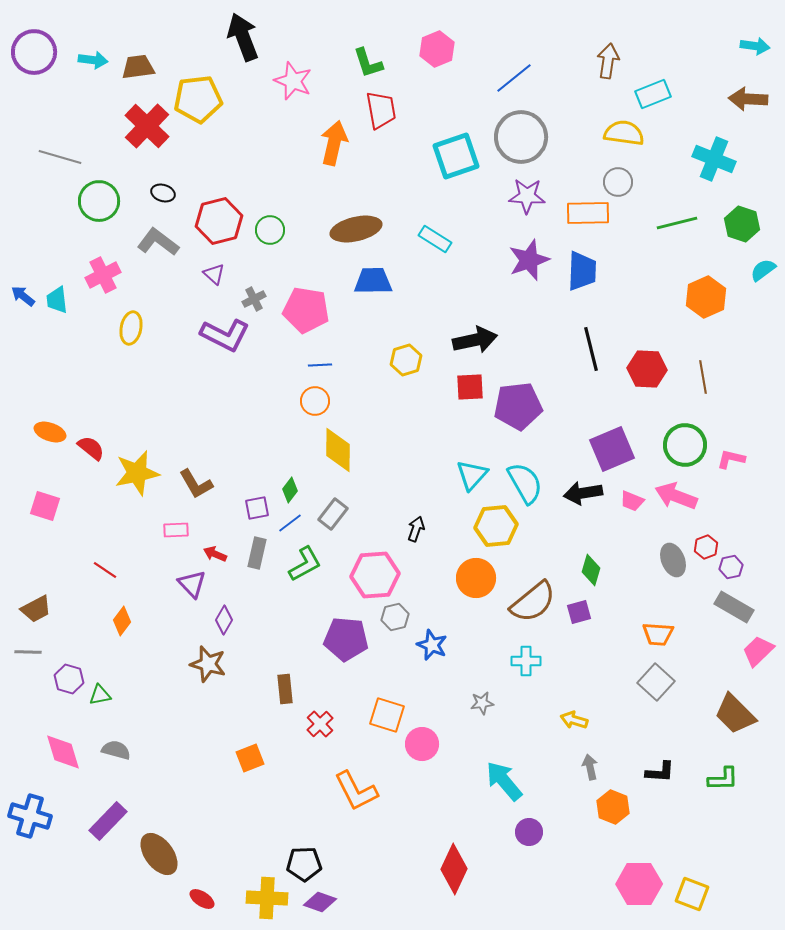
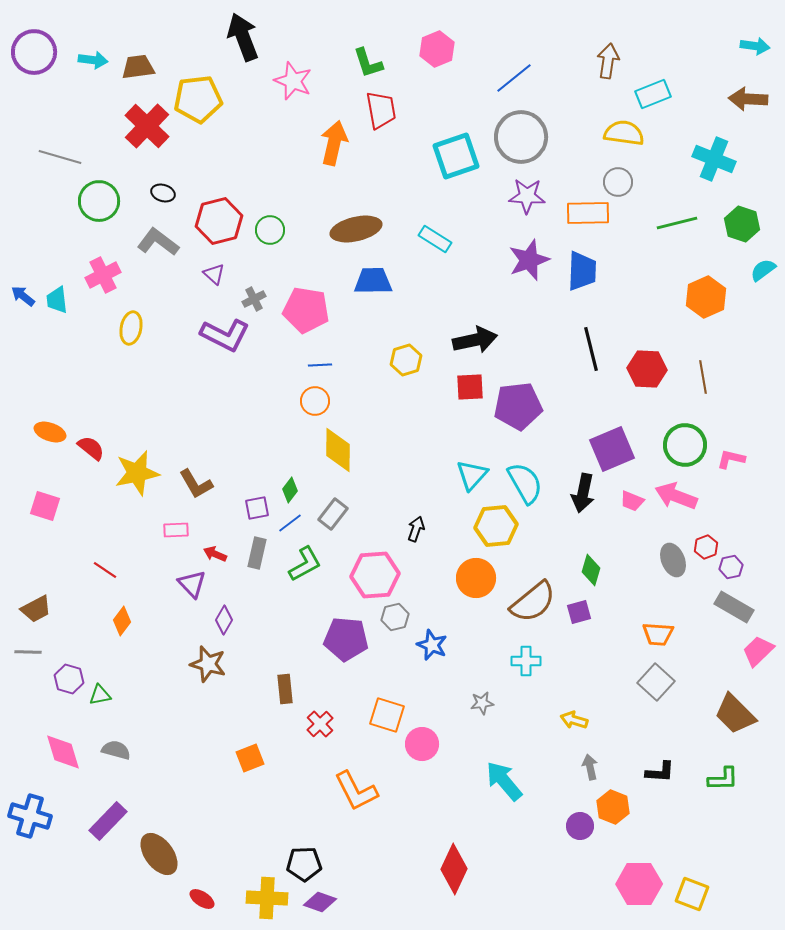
black arrow at (583, 493): rotated 69 degrees counterclockwise
purple circle at (529, 832): moved 51 px right, 6 px up
